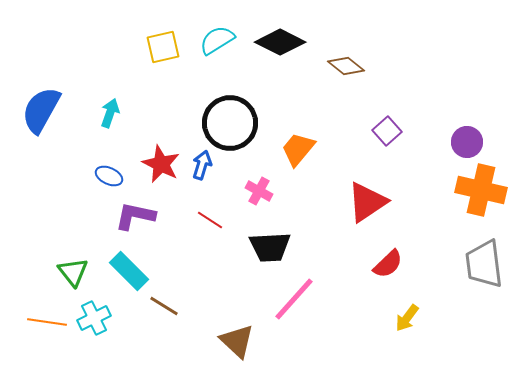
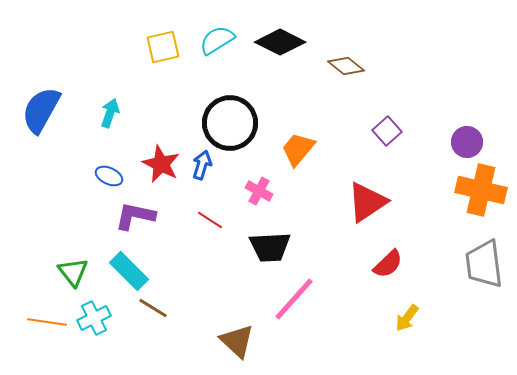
brown line: moved 11 px left, 2 px down
